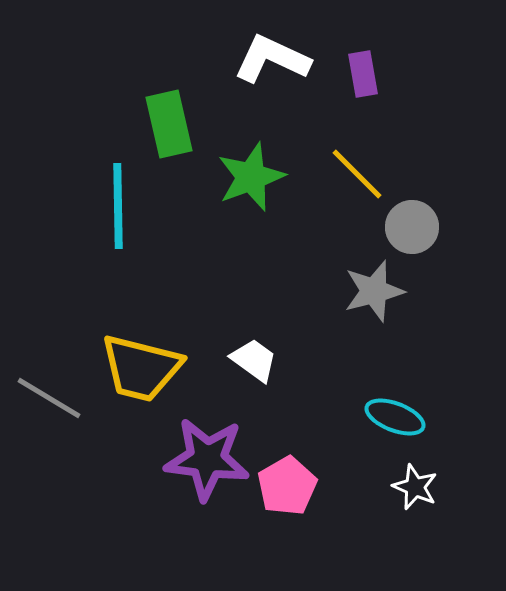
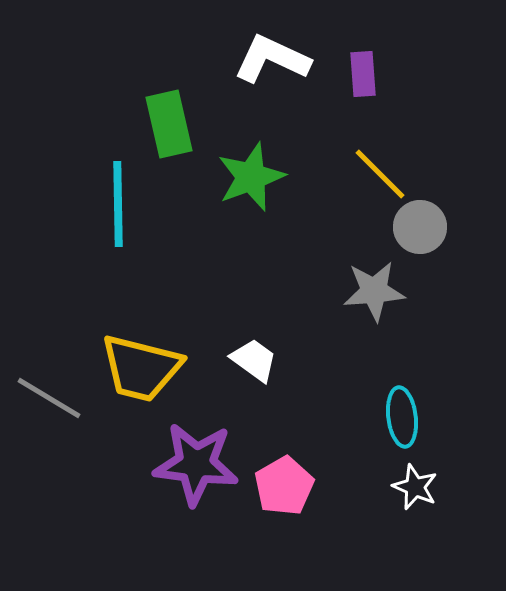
purple rectangle: rotated 6 degrees clockwise
yellow line: moved 23 px right
cyan line: moved 2 px up
gray circle: moved 8 px right
gray star: rotated 10 degrees clockwise
cyan ellipse: moved 7 px right; rotated 62 degrees clockwise
purple star: moved 11 px left, 5 px down
pink pentagon: moved 3 px left
